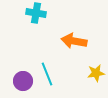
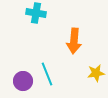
orange arrow: rotated 95 degrees counterclockwise
